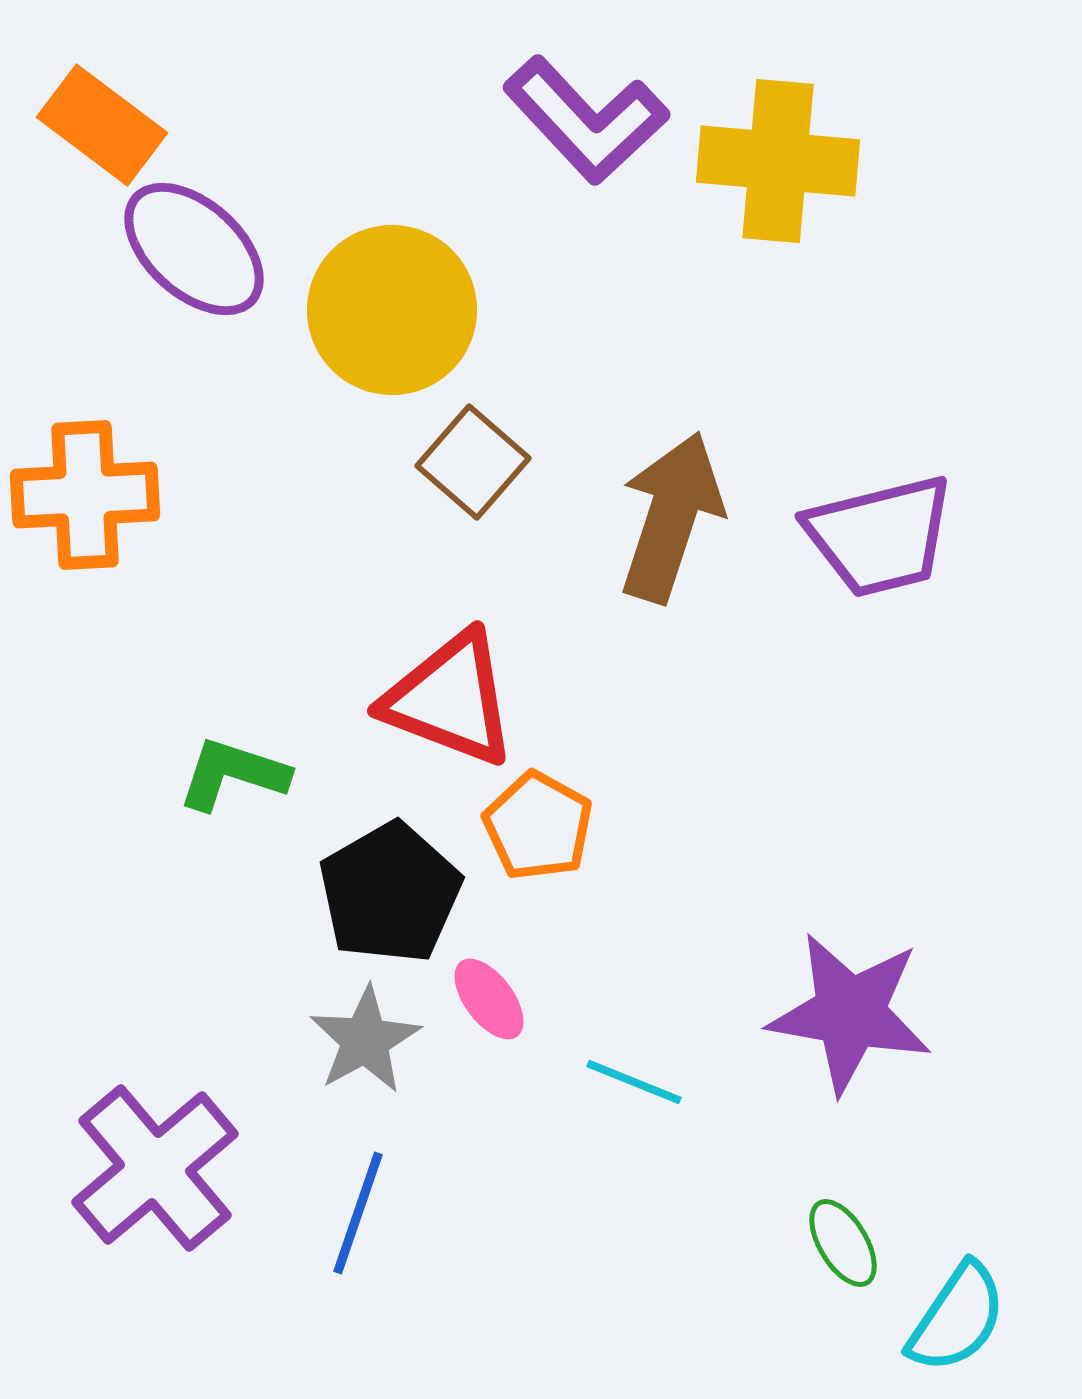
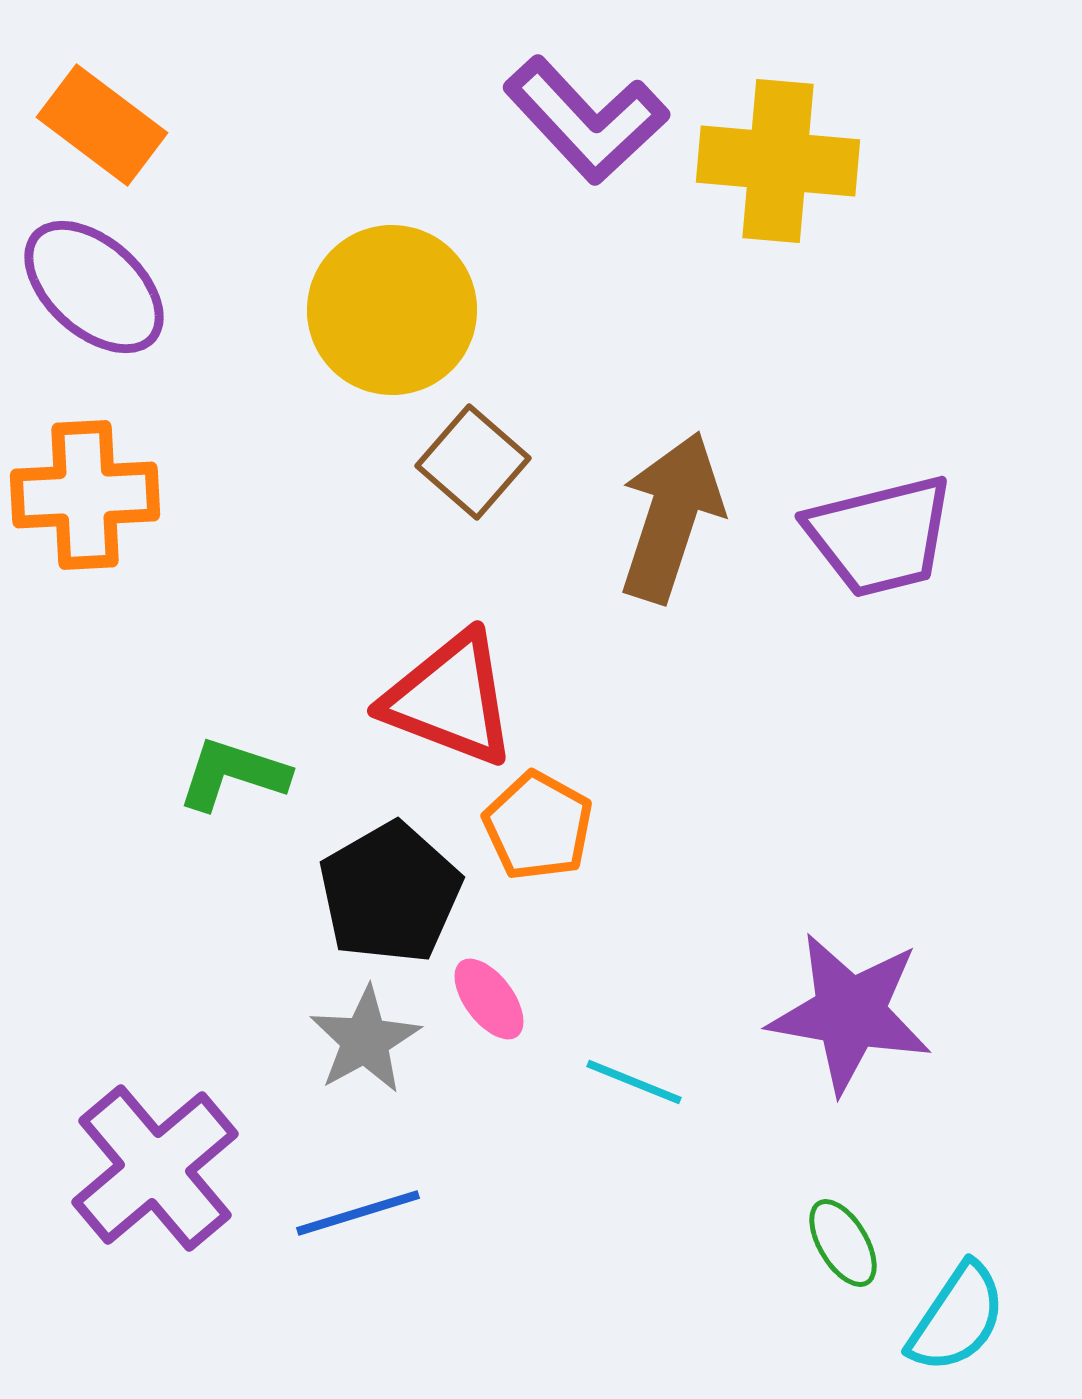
purple ellipse: moved 100 px left, 38 px down
blue line: rotated 54 degrees clockwise
